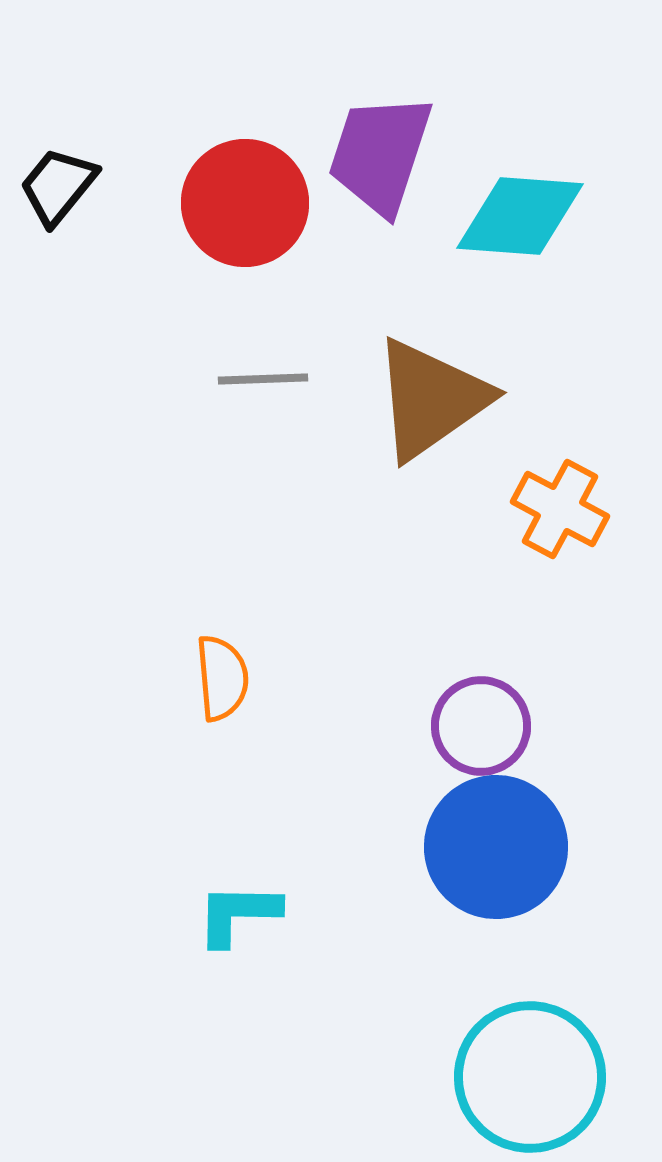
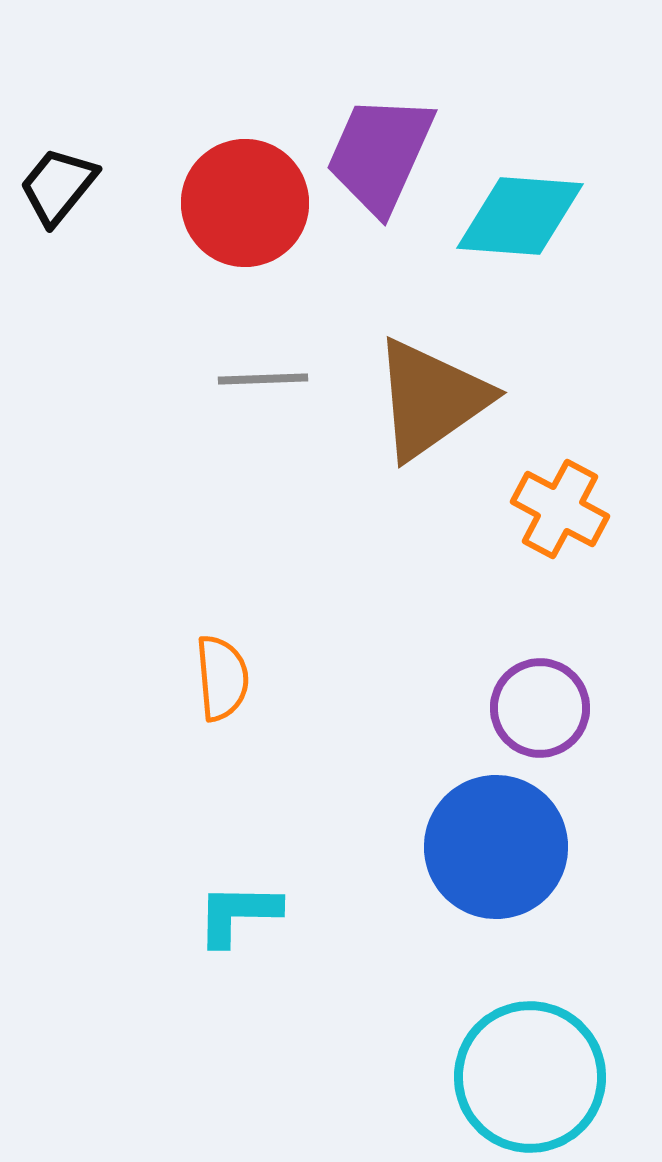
purple trapezoid: rotated 6 degrees clockwise
purple circle: moved 59 px right, 18 px up
